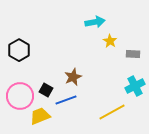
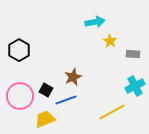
yellow trapezoid: moved 5 px right, 3 px down
